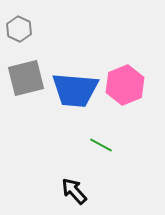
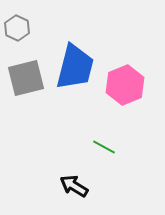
gray hexagon: moved 2 px left, 1 px up
blue trapezoid: moved 23 px up; rotated 81 degrees counterclockwise
green line: moved 3 px right, 2 px down
black arrow: moved 5 px up; rotated 16 degrees counterclockwise
